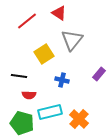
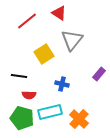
blue cross: moved 4 px down
green pentagon: moved 5 px up
